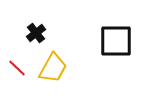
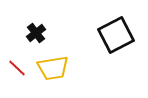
black square: moved 6 px up; rotated 27 degrees counterclockwise
yellow trapezoid: rotated 52 degrees clockwise
